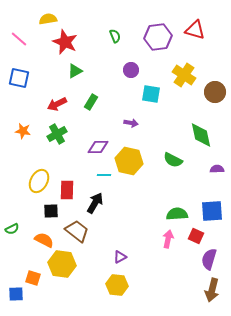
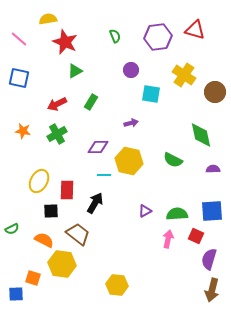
purple arrow at (131, 123): rotated 24 degrees counterclockwise
purple semicircle at (217, 169): moved 4 px left
brown trapezoid at (77, 231): moved 1 px right, 3 px down
purple triangle at (120, 257): moved 25 px right, 46 px up
